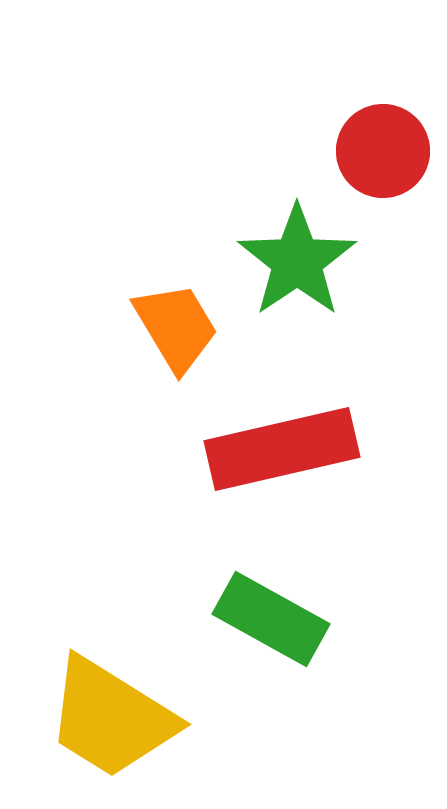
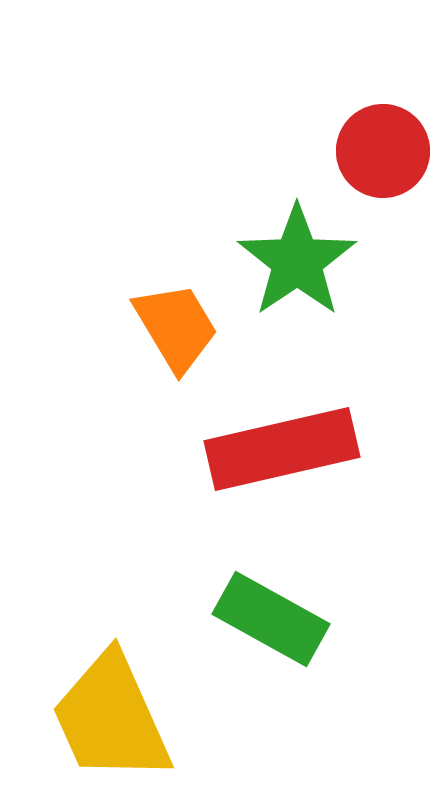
yellow trapezoid: rotated 34 degrees clockwise
